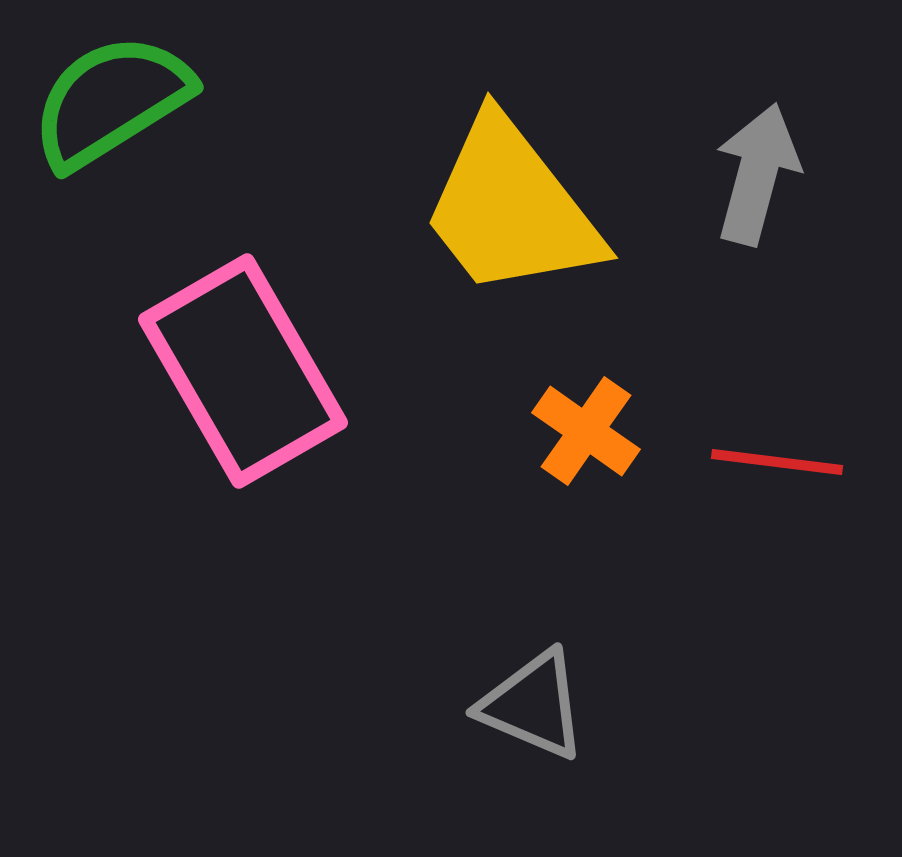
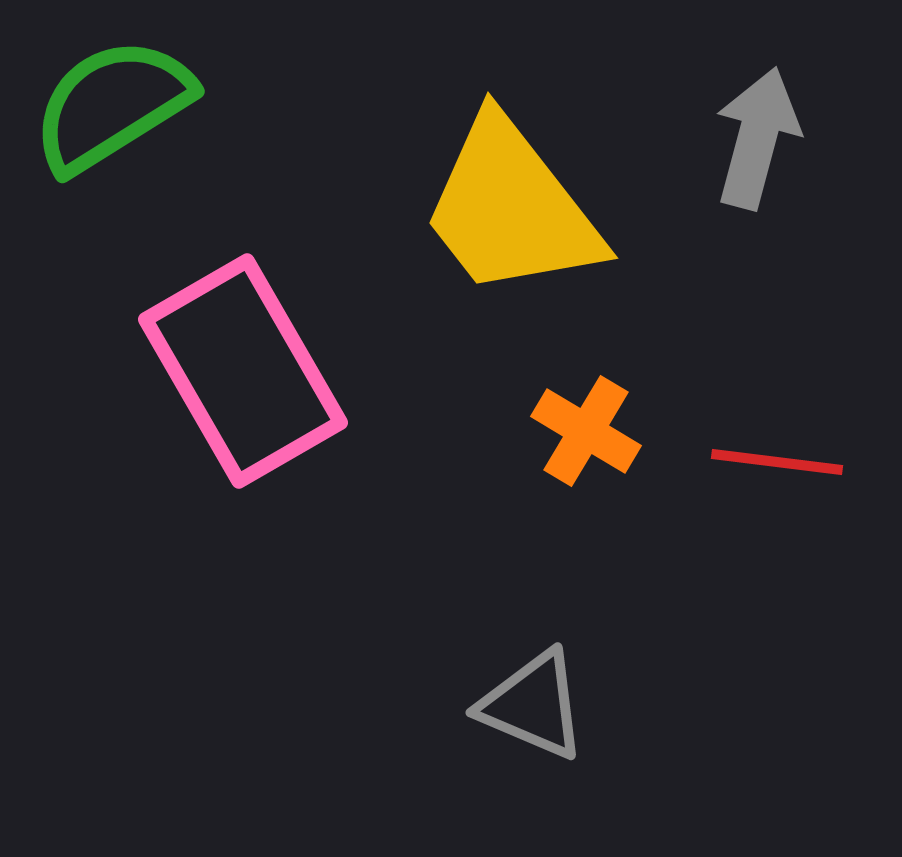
green semicircle: moved 1 px right, 4 px down
gray arrow: moved 36 px up
orange cross: rotated 4 degrees counterclockwise
